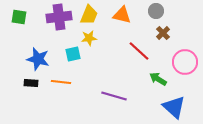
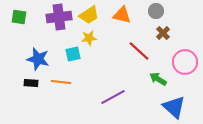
yellow trapezoid: rotated 35 degrees clockwise
purple line: moved 1 px left, 1 px down; rotated 45 degrees counterclockwise
